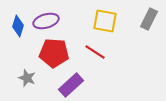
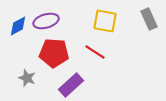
gray rectangle: rotated 50 degrees counterclockwise
blue diamond: rotated 45 degrees clockwise
